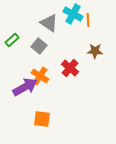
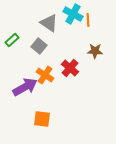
orange cross: moved 5 px right, 1 px up
